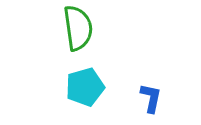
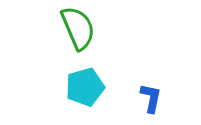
green semicircle: rotated 15 degrees counterclockwise
